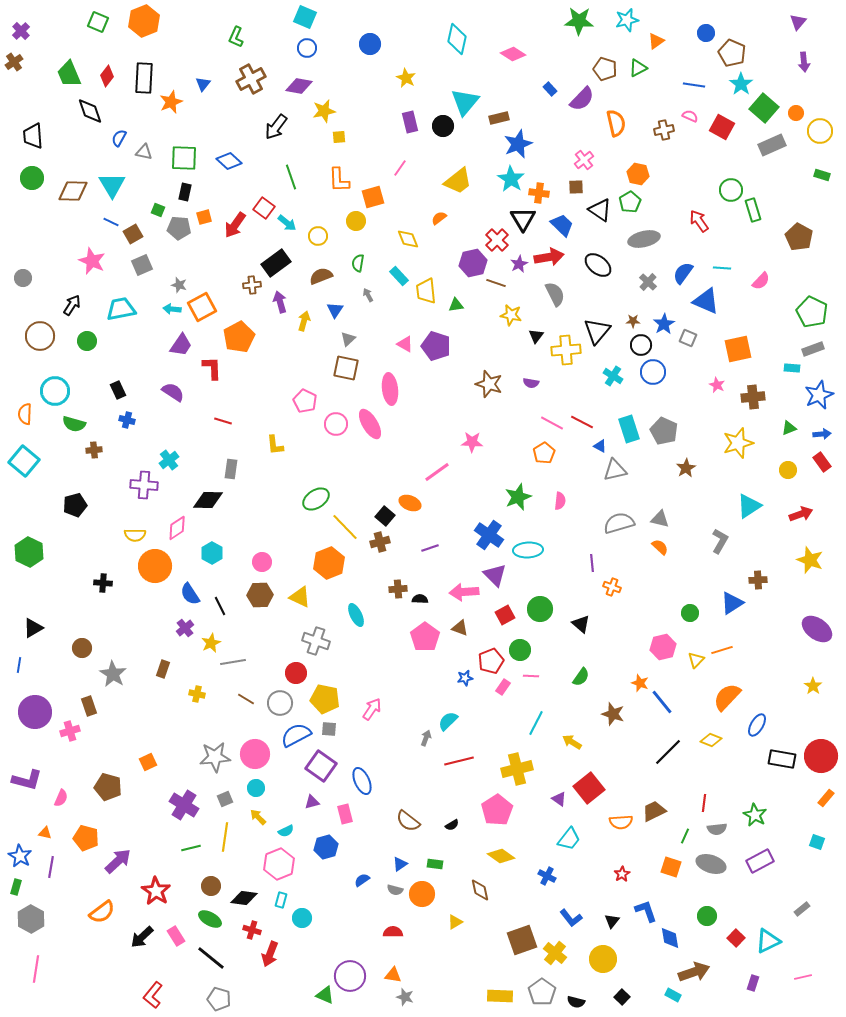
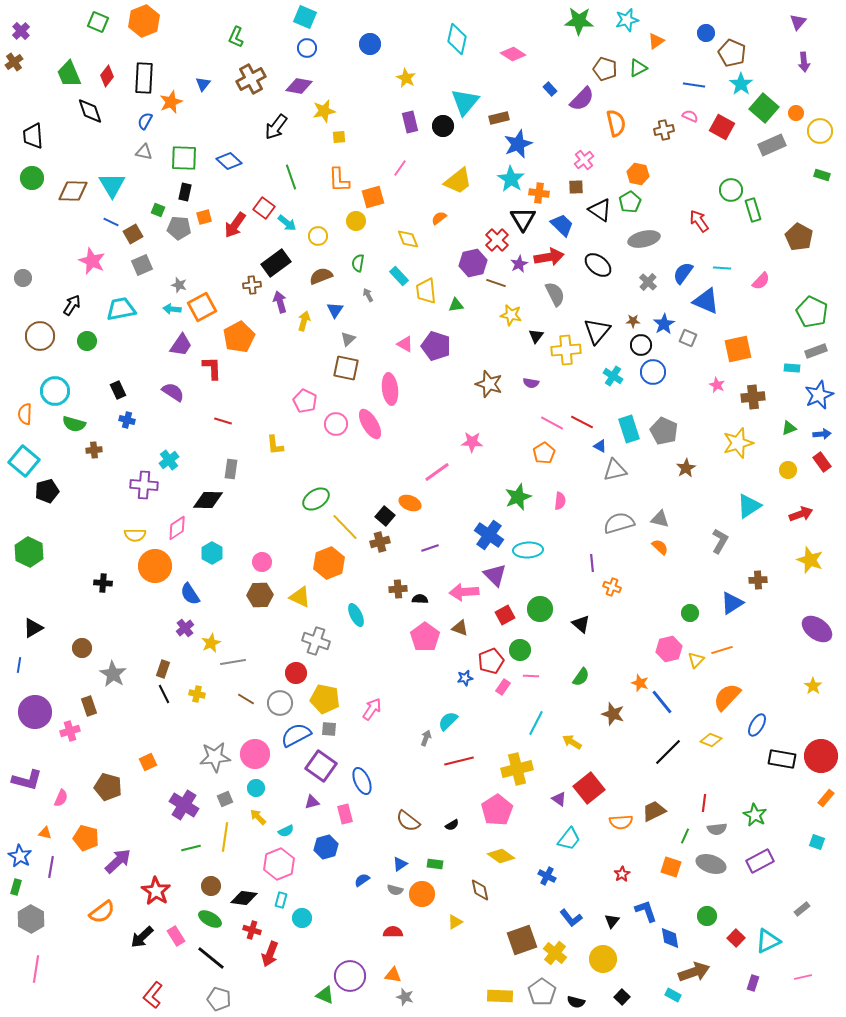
blue semicircle at (119, 138): moved 26 px right, 17 px up
gray rectangle at (813, 349): moved 3 px right, 2 px down
black pentagon at (75, 505): moved 28 px left, 14 px up
black line at (220, 606): moved 56 px left, 88 px down
pink hexagon at (663, 647): moved 6 px right, 2 px down
